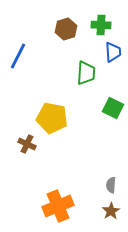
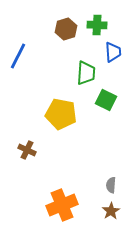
green cross: moved 4 px left
green square: moved 7 px left, 8 px up
yellow pentagon: moved 9 px right, 4 px up
brown cross: moved 6 px down
orange cross: moved 4 px right, 1 px up
